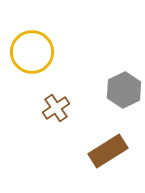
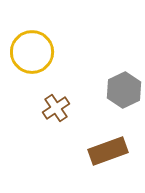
brown rectangle: rotated 12 degrees clockwise
